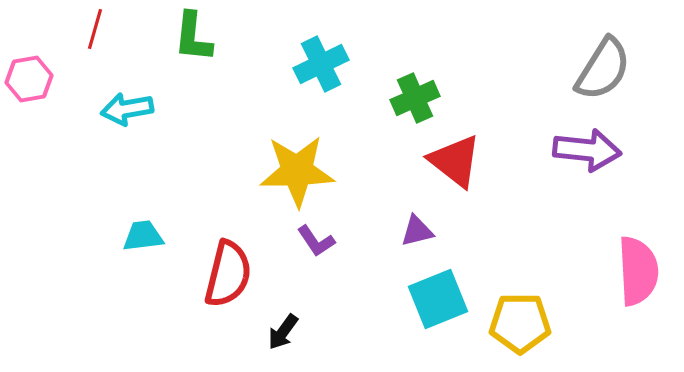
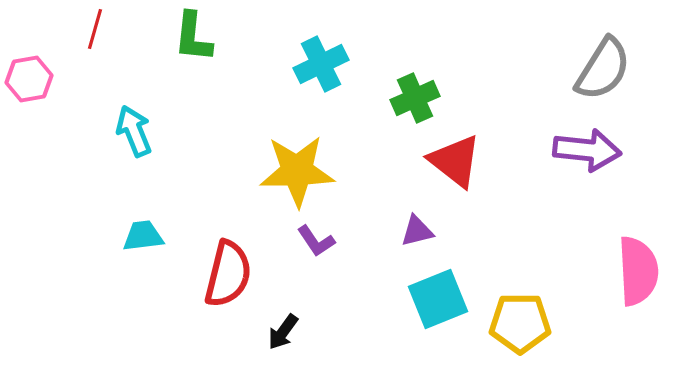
cyan arrow: moved 7 px right, 22 px down; rotated 78 degrees clockwise
